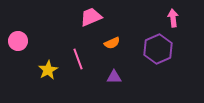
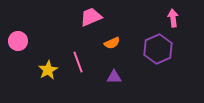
pink line: moved 3 px down
